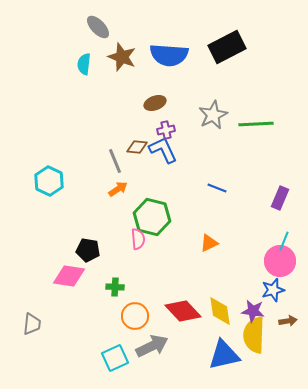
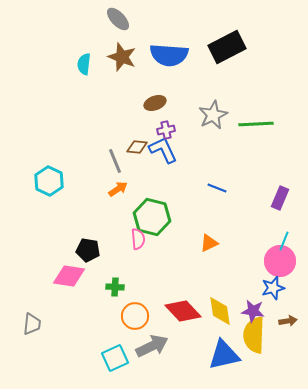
gray ellipse: moved 20 px right, 8 px up
blue star: moved 2 px up
